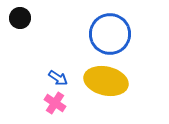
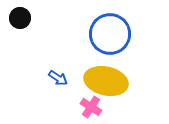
pink cross: moved 36 px right, 4 px down
